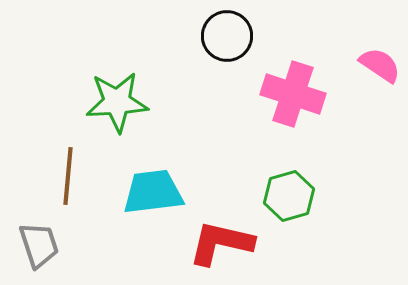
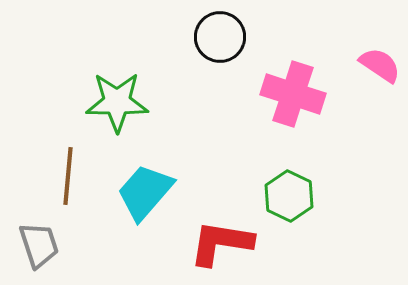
black circle: moved 7 px left, 1 px down
green star: rotated 4 degrees clockwise
cyan trapezoid: moved 8 px left; rotated 42 degrees counterclockwise
green hexagon: rotated 18 degrees counterclockwise
red L-shape: rotated 4 degrees counterclockwise
